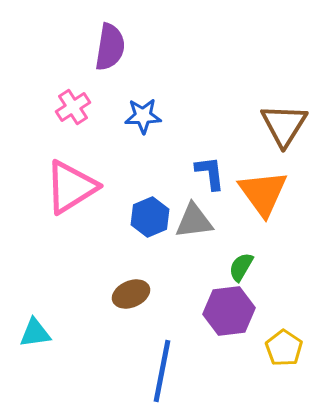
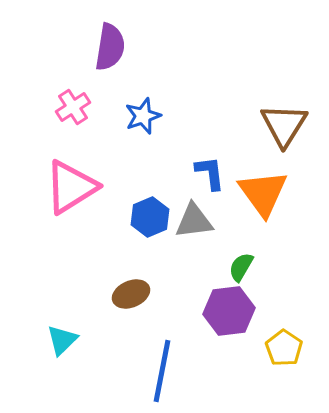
blue star: rotated 18 degrees counterclockwise
cyan triangle: moved 27 px right, 7 px down; rotated 36 degrees counterclockwise
